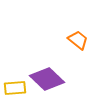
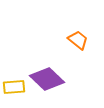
yellow rectangle: moved 1 px left, 1 px up
